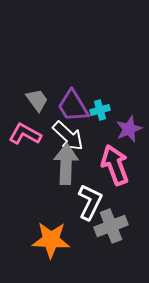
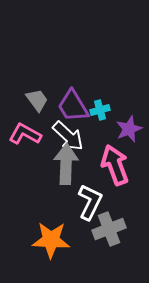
gray cross: moved 2 px left, 3 px down
